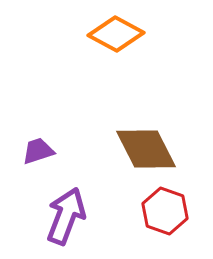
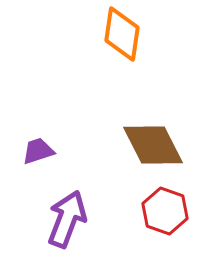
orange diamond: moved 6 px right; rotated 70 degrees clockwise
brown diamond: moved 7 px right, 4 px up
purple arrow: moved 1 px right, 3 px down
